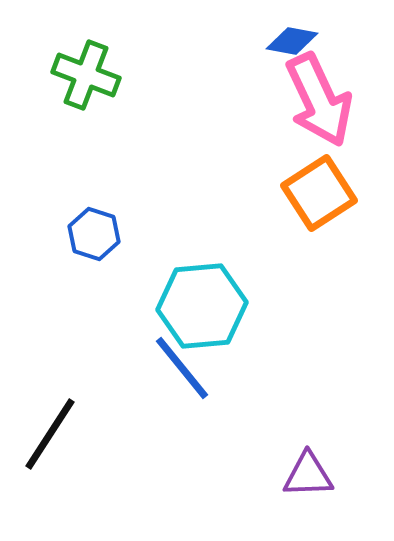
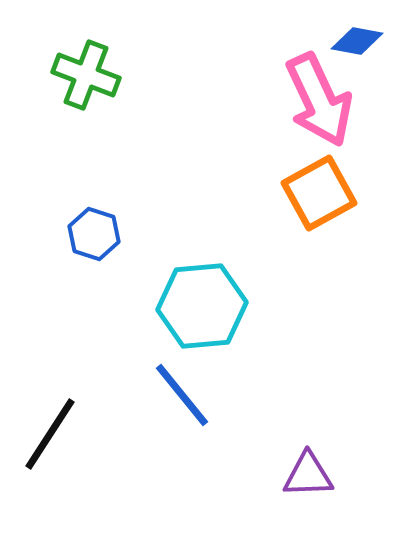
blue diamond: moved 65 px right
orange square: rotated 4 degrees clockwise
blue line: moved 27 px down
